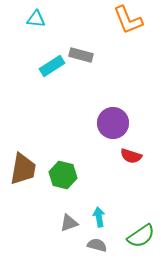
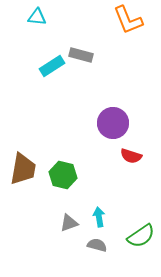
cyan triangle: moved 1 px right, 2 px up
